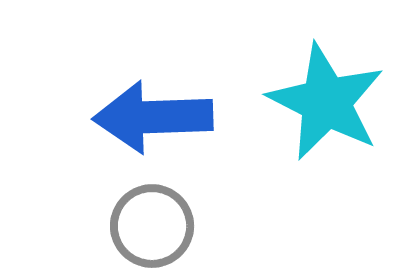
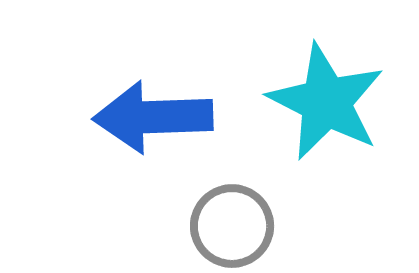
gray circle: moved 80 px right
